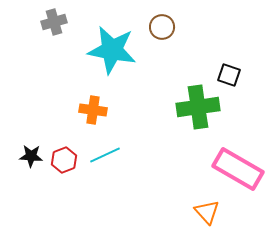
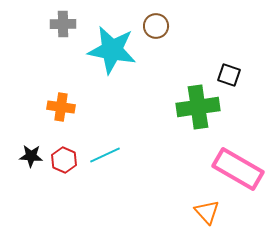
gray cross: moved 9 px right, 2 px down; rotated 15 degrees clockwise
brown circle: moved 6 px left, 1 px up
orange cross: moved 32 px left, 3 px up
red hexagon: rotated 15 degrees counterclockwise
